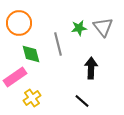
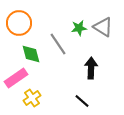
gray triangle: rotated 20 degrees counterclockwise
gray line: rotated 20 degrees counterclockwise
pink rectangle: moved 1 px right, 1 px down
